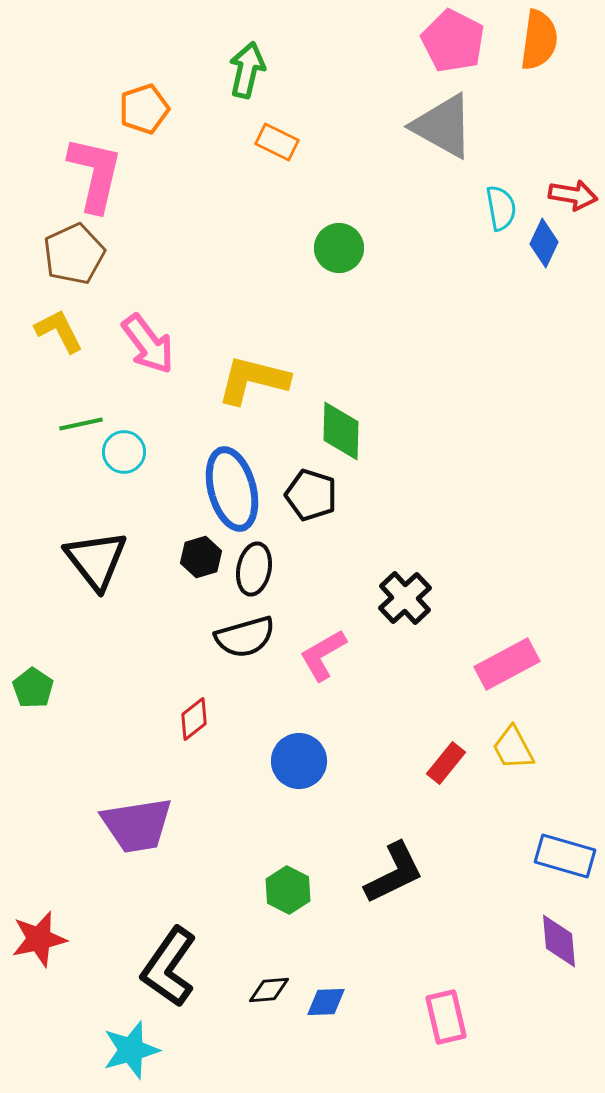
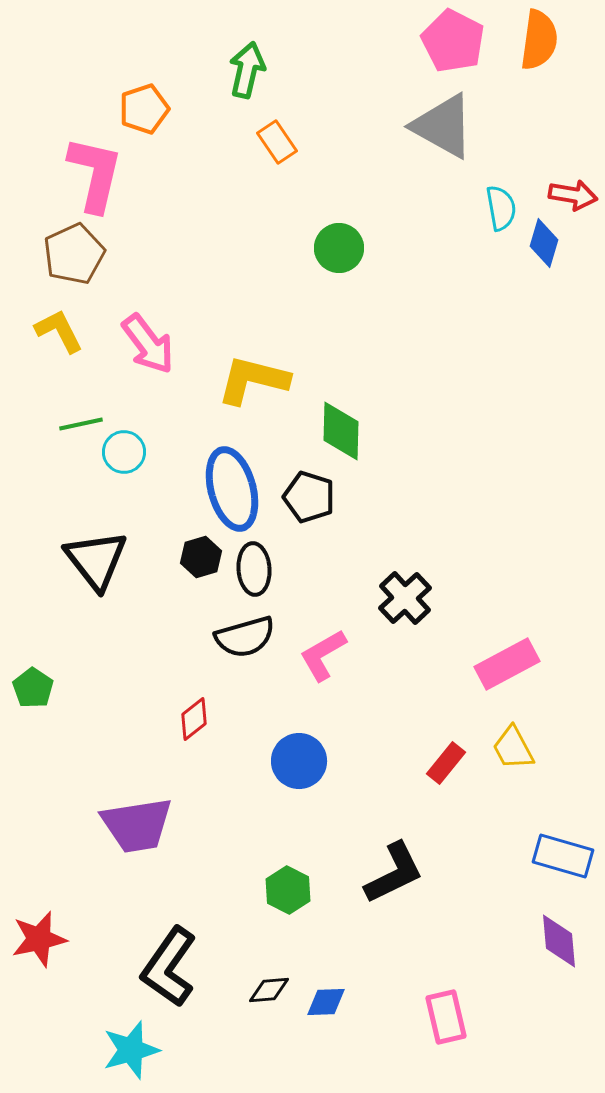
orange rectangle at (277, 142): rotated 30 degrees clockwise
blue diamond at (544, 243): rotated 9 degrees counterclockwise
black pentagon at (311, 495): moved 2 px left, 2 px down
black ellipse at (254, 569): rotated 15 degrees counterclockwise
blue rectangle at (565, 856): moved 2 px left
